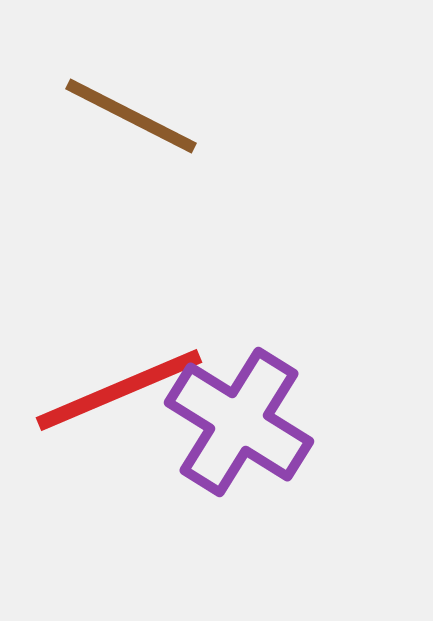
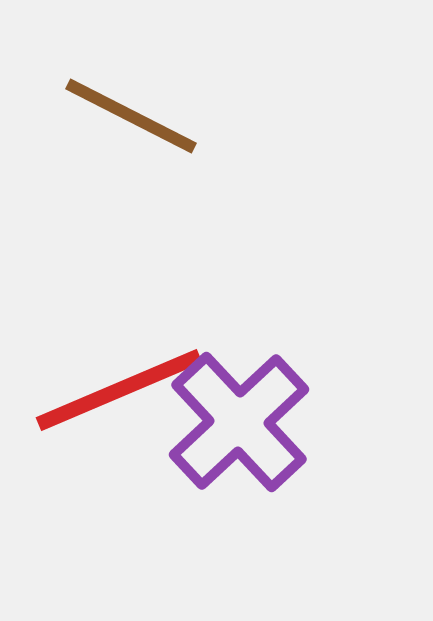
purple cross: rotated 15 degrees clockwise
